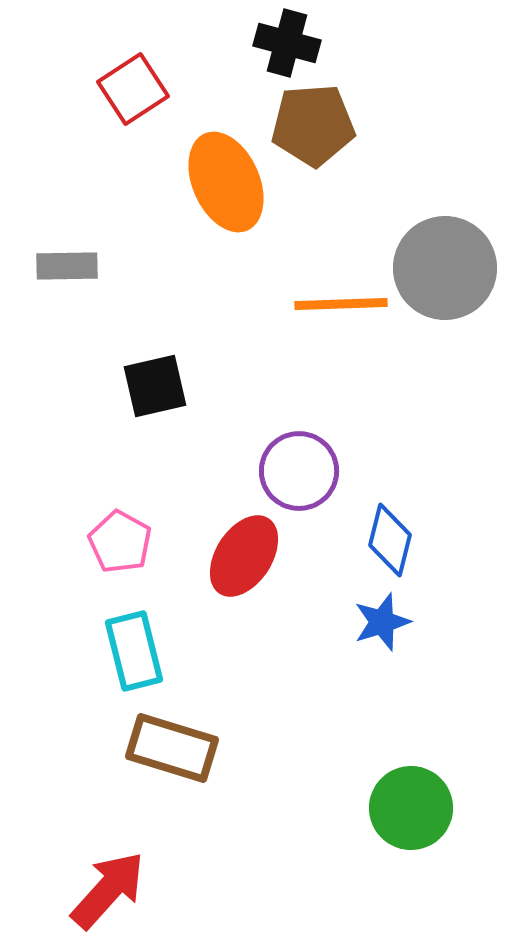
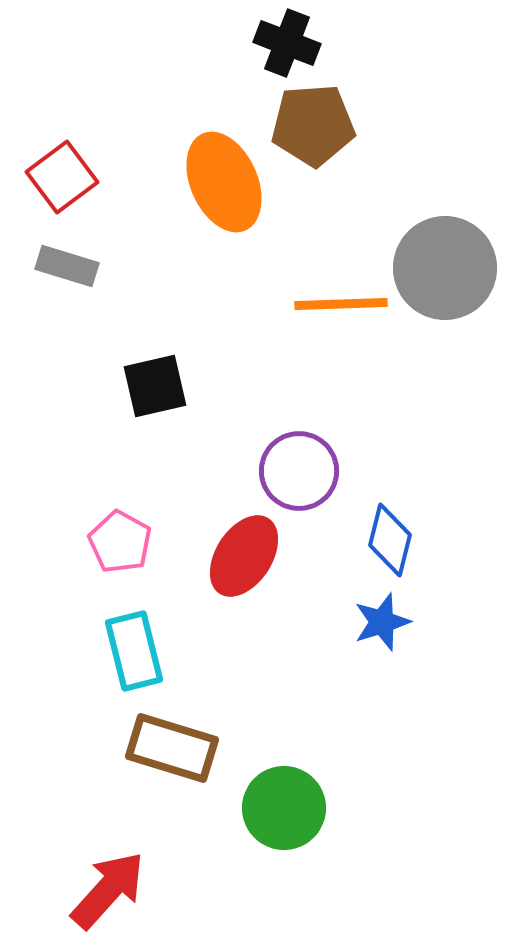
black cross: rotated 6 degrees clockwise
red square: moved 71 px left, 88 px down; rotated 4 degrees counterclockwise
orange ellipse: moved 2 px left
gray rectangle: rotated 18 degrees clockwise
green circle: moved 127 px left
